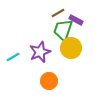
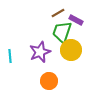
green trapezoid: moved 1 px left, 2 px down
yellow circle: moved 2 px down
cyan line: moved 3 px left, 1 px up; rotated 64 degrees counterclockwise
